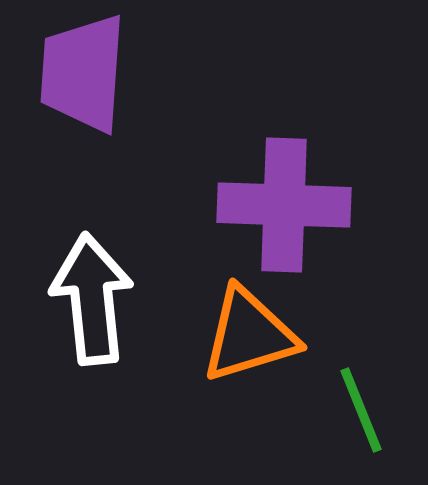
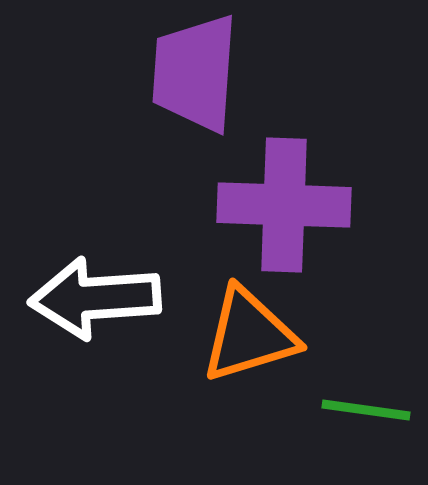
purple trapezoid: moved 112 px right
white arrow: moved 3 px right, 1 px up; rotated 88 degrees counterclockwise
green line: moved 5 px right; rotated 60 degrees counterclockwise
